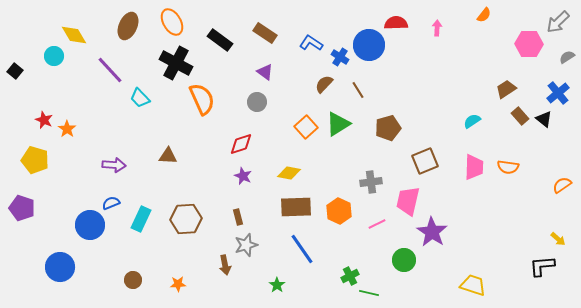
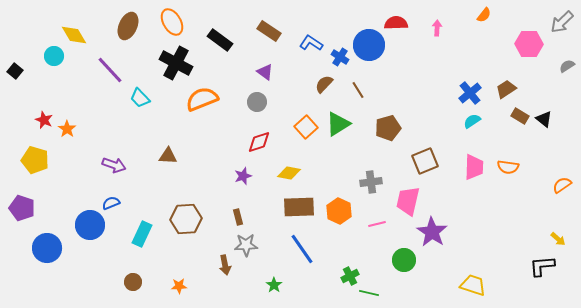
gray arrow at (558, 22): moved 4 px right
brown rectangle at (265, 33): moved 4 px right, 2 px up
gray semicircle at (567, 57): moved 9 px down
blue cross at (558, 93): moved 88 px left
orange semicircle at (202, 99): rotated 88 degrees counterclockwise
brown rectangle at (520, 116): rotated 18 degrees counterclockwise
red diamond at (241, 144): moved 18 px right, 2 px up
purple arrow at (114, 165): rotated 15 degrees clockwise
purple star at (243, 176): rotated 30 degrees clockwise
brown rectangle at (296, 207): moved 3 px right
cyan rectangle at (141, 219): moved 1 px right, 15 px down
pink line at (377, 224): rotated 12 degrees clockwise
gray star at (246, 245): rotated 15 degrees clockwise
blue circle at (60, 267): moved 13 px left, 19 px up
brown circle at (133, 280): moved 2 px down
orange star at (178, 284): moved 1 px right, 2 px down
green star at (277, 285): moved 3 px left
